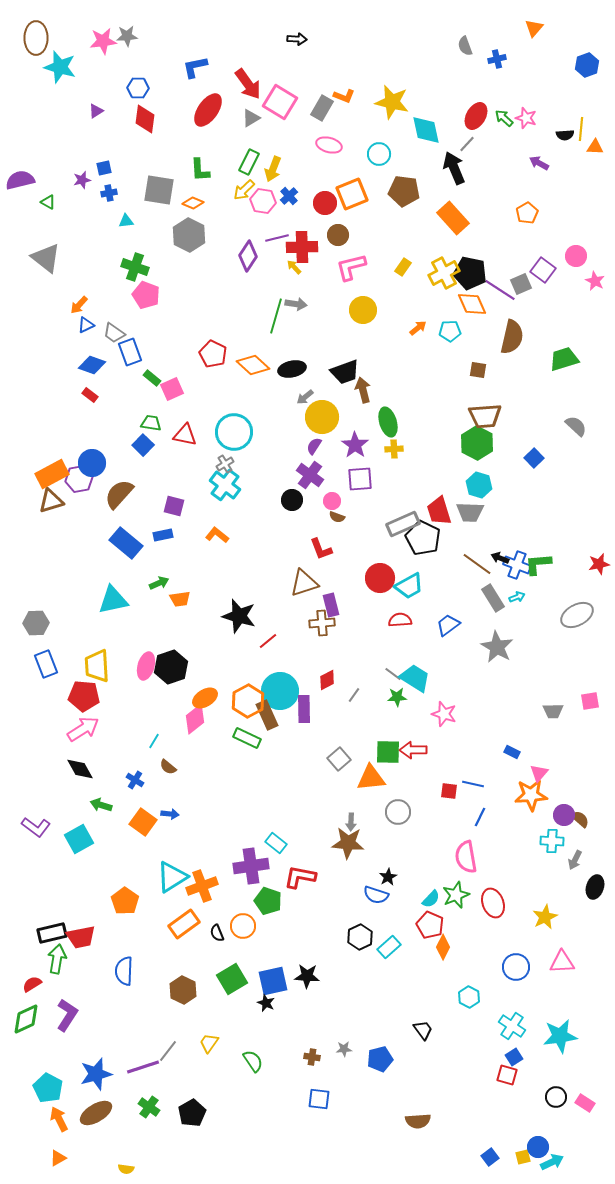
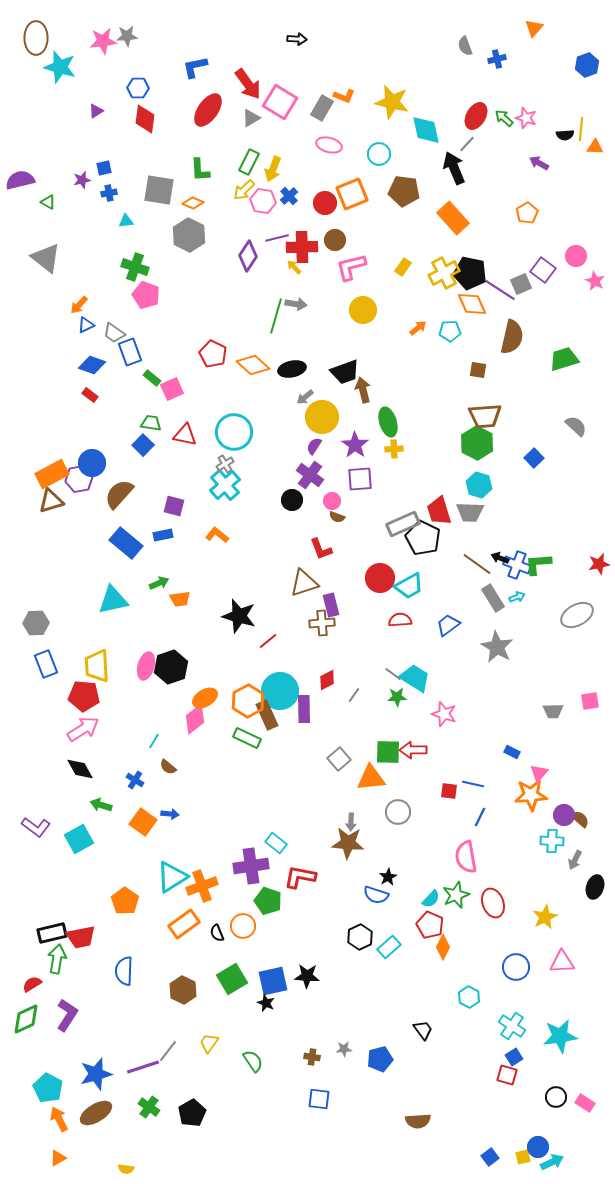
brown circle at (338, 235): moved 3 px left, 5 px down
cyan cross at (225, 485): rotated 12 degrees clockwise
